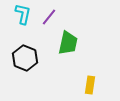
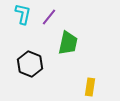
black hexagon: moved 5 px right, 6 px down
yellow rectangle: moved 2 px down
